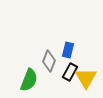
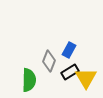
blue rectangle: moved 1 px right; rotated 14 degrees clockwise
black rectangle: rotated 30 degrees clockwise
green semicircle: rotated 20 degrees counterclockwise
